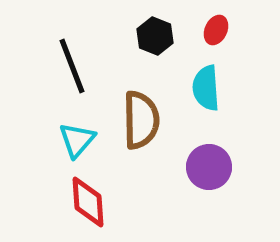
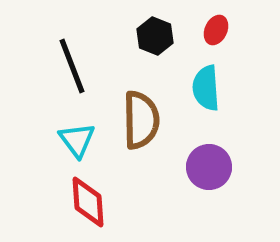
cyan triangle: rotated 18 degrees counterclockwise
